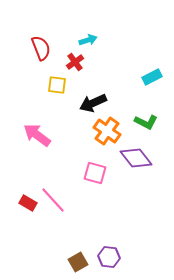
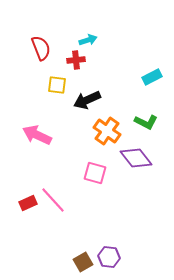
red cross: moved 1 px right, 2 px up; rotated 30 degrees clockwise
black arrow: moved 6 px left, 3 px up
pink arrow: rotated 12 degrees counterclockwise
red rectangle: rotated 54 degrees counterclockwise
brown square: moved 5 px right
